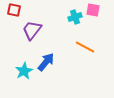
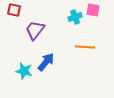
purple trapezoid: moved 3 px right
orange line: rotated 24 degrees counterclockwise
cyan star: rotated 30 degrees counterclockwise
